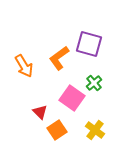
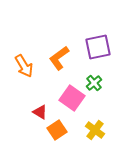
purple square: moved 9 px right, 3 px down; rotated 28 degrees counterclockwise
red triangle: rotated 14 degrees counterclockwise
